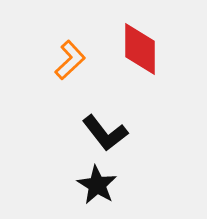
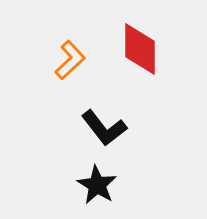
black L-shape: moved 1 px left, 5 px up
